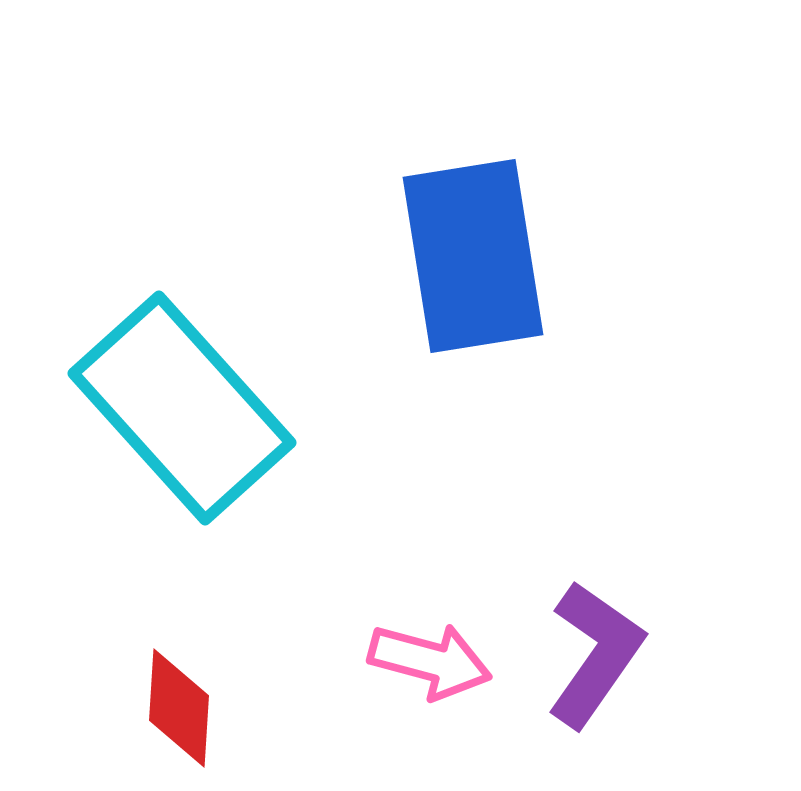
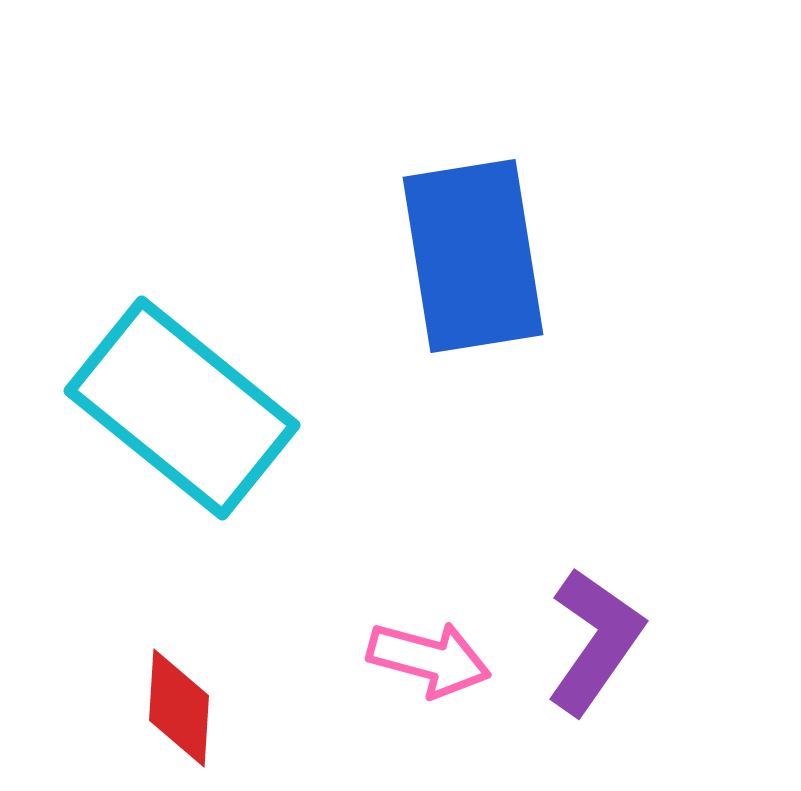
cyan rectangle: rotated 9 degrees counterclockwise
purple L-shape: moved 13 px up
pink arrow: moved 1 px left, 2 px up
